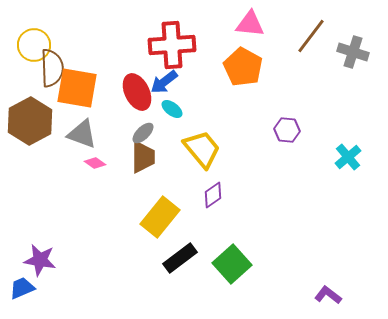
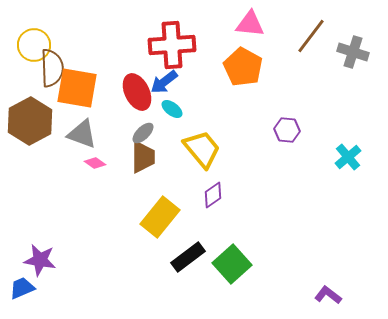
black rectangle: moved 8 px right, 1 px up
